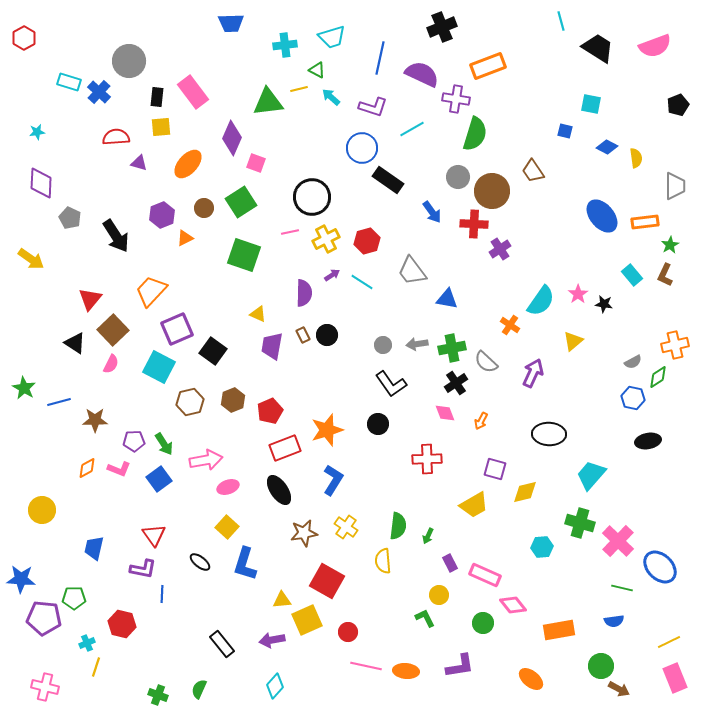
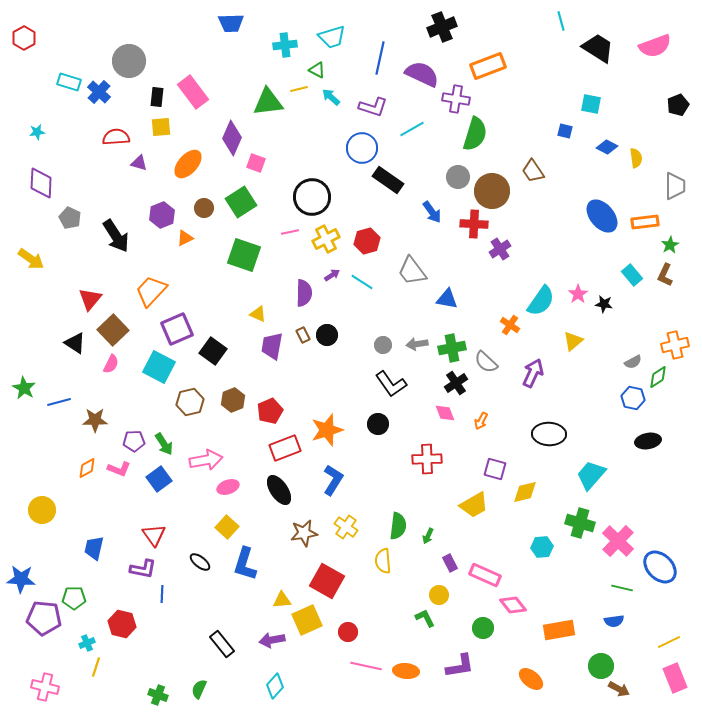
green circle at (483, 623): moved 5 px down
